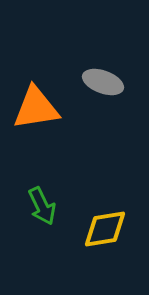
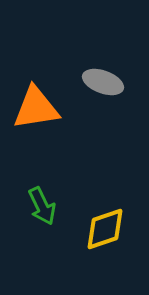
yellow diamond: rotated 9 degrees counterclockwise
